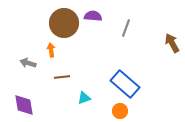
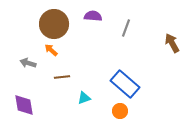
brown circle: moved 10 px left, 1 px down
orange arrow: rotated 40 degrees counterclockwise
